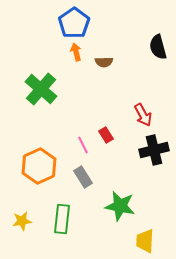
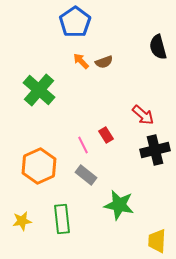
blue pentagon: moved 1 px right, 1 px up
orange arrow: moved 5 px right, 9 px down; rotated 30 degrees counterclockwise
brown semicircle: rotated 18 degrees counterclockwise
green cross: moved 2 px left, 1 px down
red arrow: rotated 20 degrees counterclockwise
black cross: moved 1 px right
gray rectangle: moved 3 px right, 2 px up; rotated 20 degrees counterclockwise
green star: moved 1 px left, 1 px up
green rectangle: rotated 12 degrees counterclockwise
yellow trapezoid: moved 12 px right
